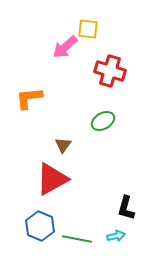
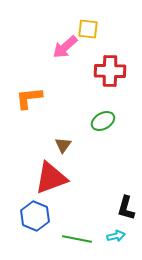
red cross: rotated 16 degrees counterclockwise
red triangle: moved 1 px left, 1 px up; rotated 9 degrees clockwise
blue hexagon: moved 5 px left, 10 px up
